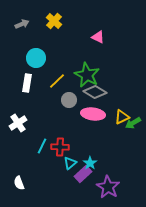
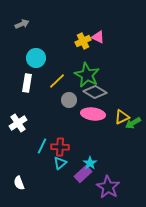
yellow cross: moved 29 px right, 20 px down; rotated 21 degrees clockwise
cyan triangle: moved 10 px left
